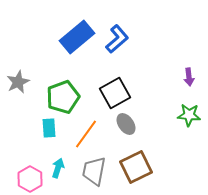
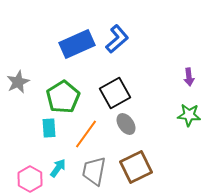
blue rectangle: moved 7 px down; rotated 16 degrees clockwise
green pentagon: rotated 12 degrees counterclockwise
cyan arrow: rotated 18 degrees clockwise
